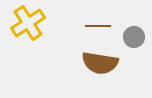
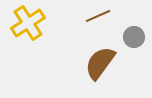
brown line: moved 10 px up; rotated 25 degrees counterclockwise
brown semicircle: rotated 117 degrees clockwise
